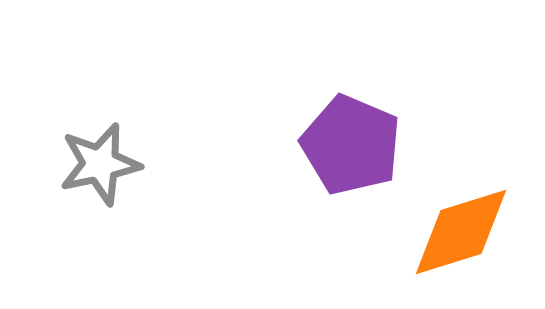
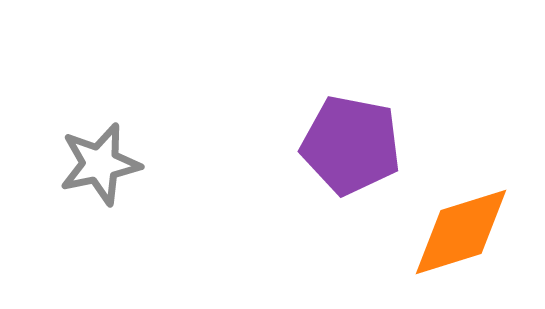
purple pentagon: rotated 12 degrees counterclockwise
